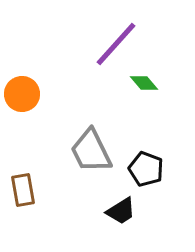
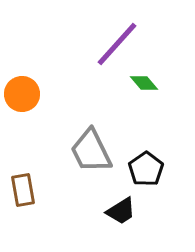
purple line: moved 1 px right
black pentagon: rotated 16 degrees clockwise
